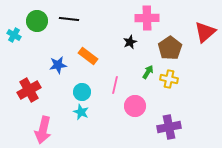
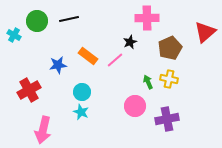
black line: rotated 18 degrees counterclockwise
brown pentagon: rotated 10 degrees clockwise
green arrow: moved 10 px down; rotated 56 degrees counterclockwise
pink line: moved 25 px up; rotated 36 degrees clockwise
purple cross: moved 2 px left, 8 px up
